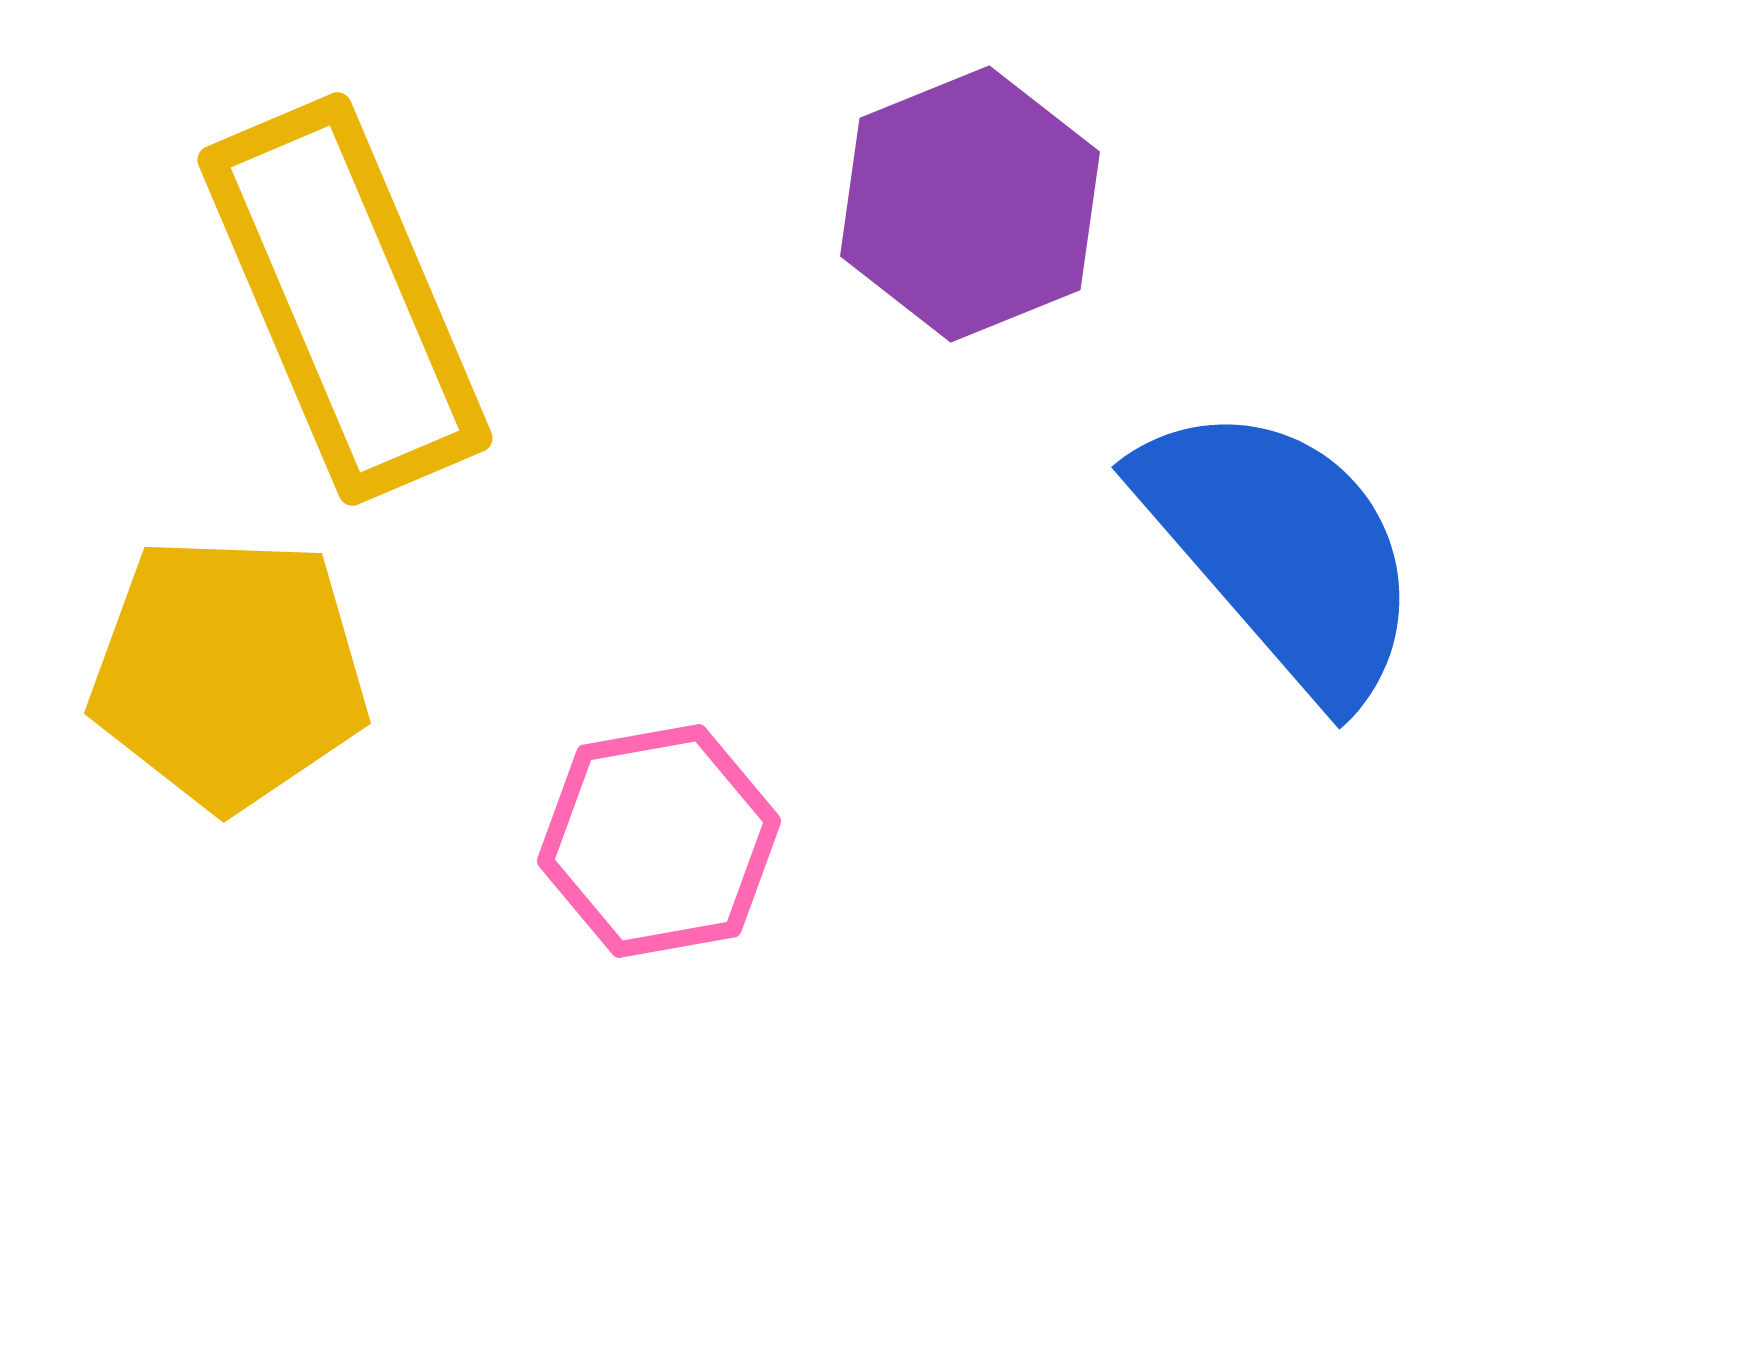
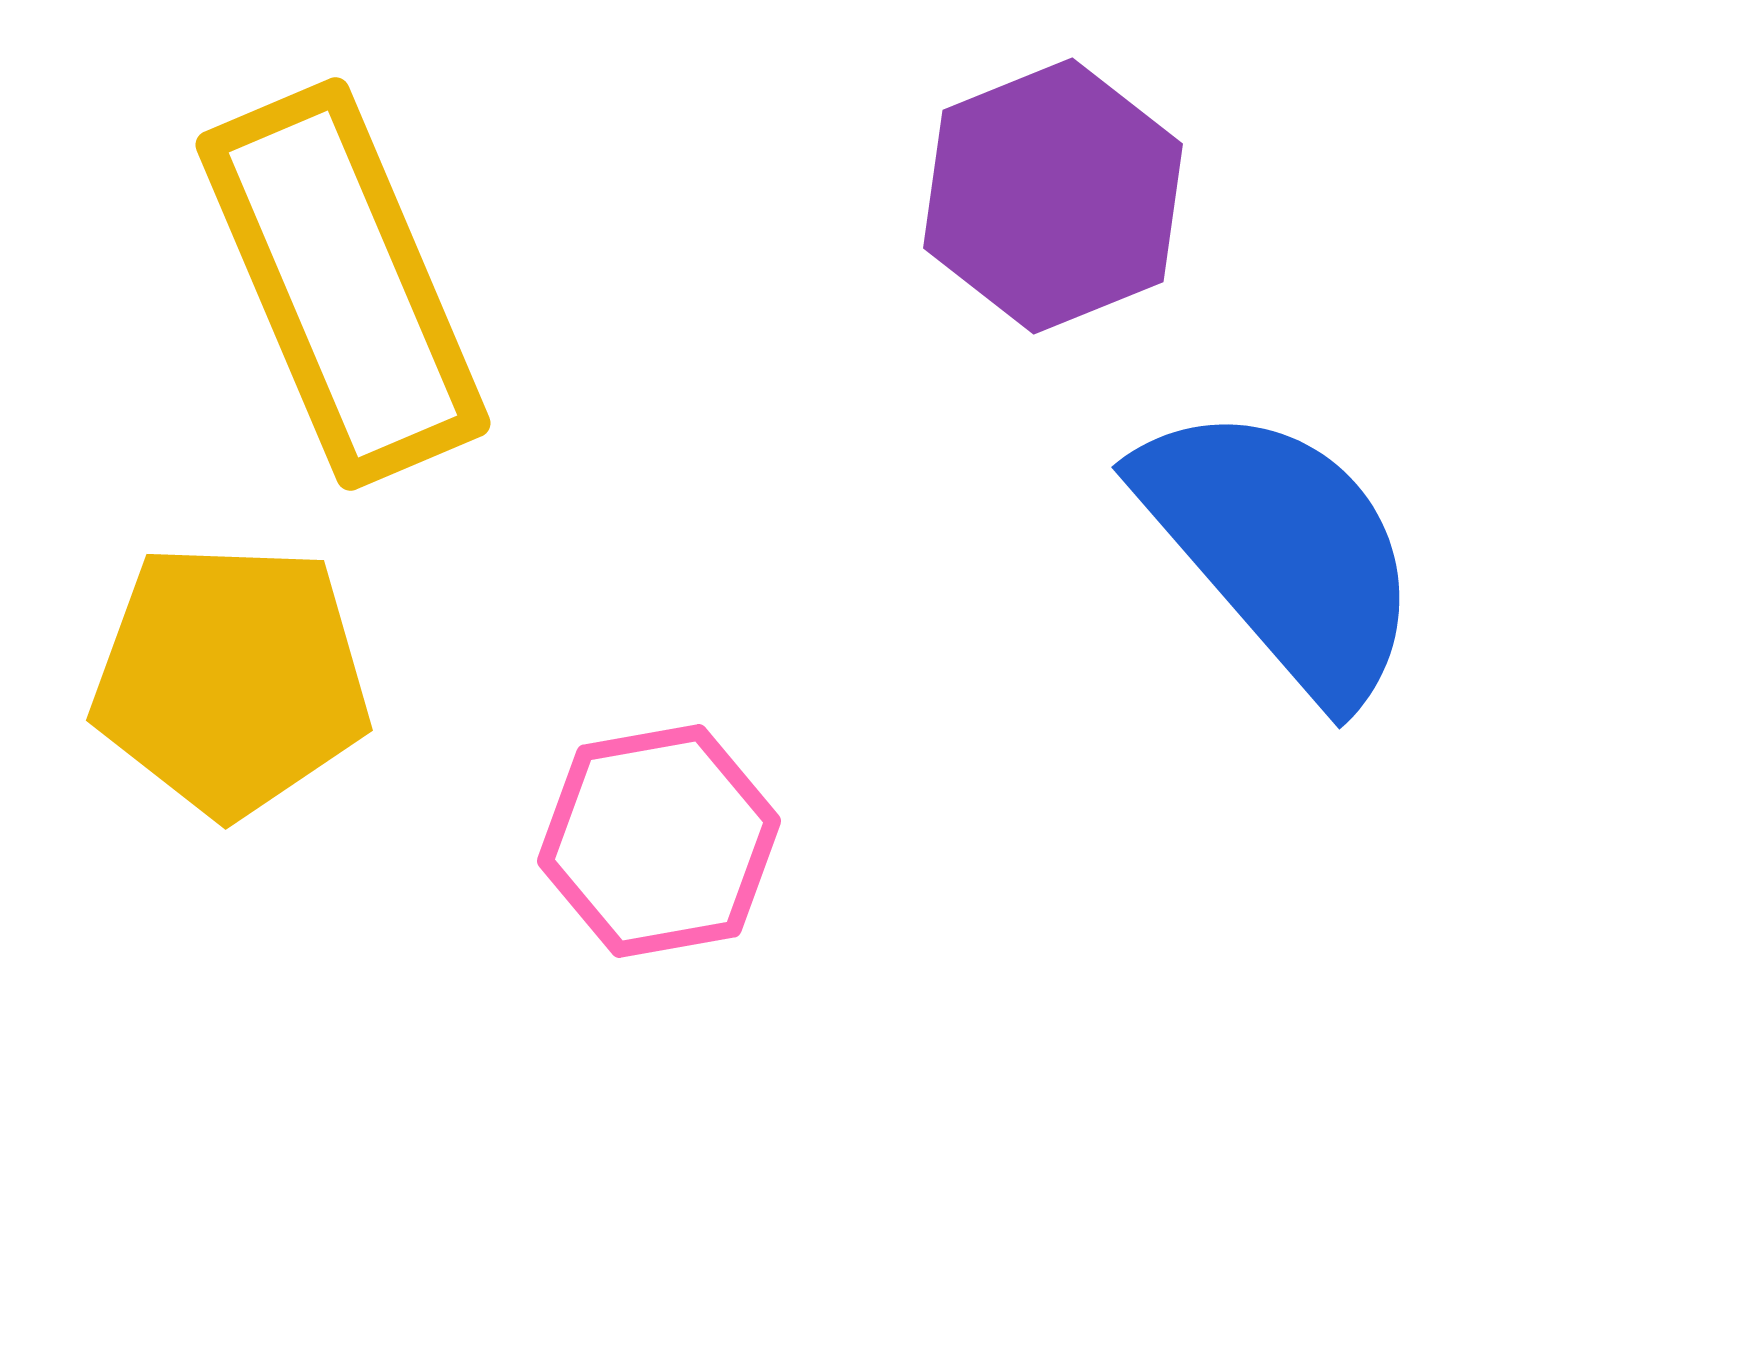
purple hexagon: moved 83 px right, 8 px up
yellow rectangle: moved 2 px left, 15 px up
yellow pentagon: moved 2 px right, 7 px down
